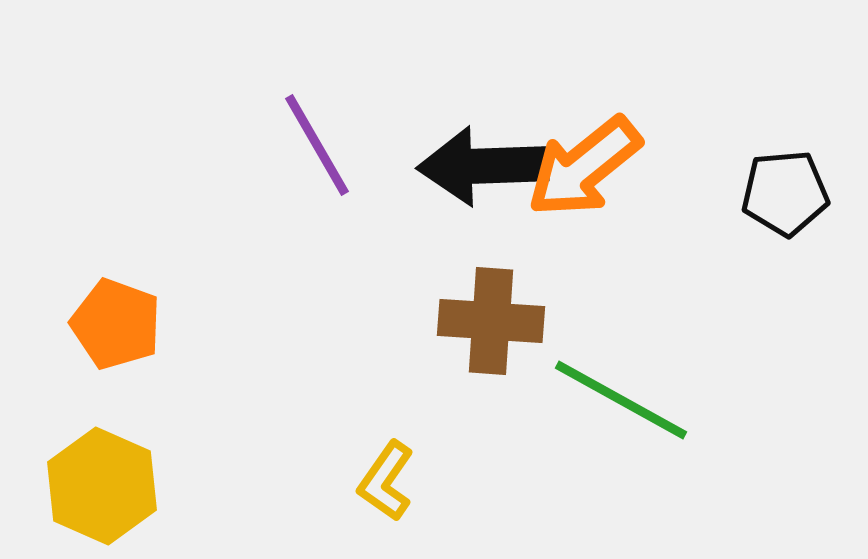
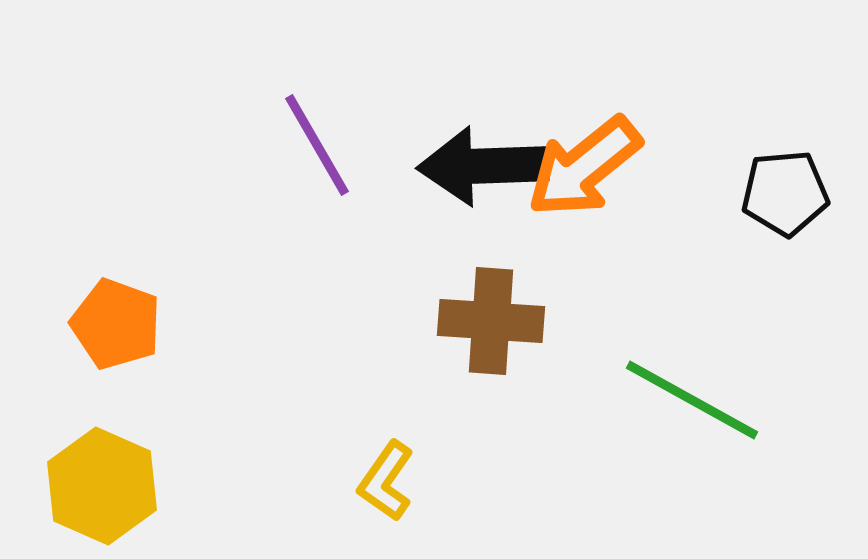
green line: moved 71 px right
